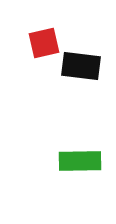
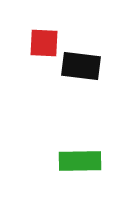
red square: rotated 16 degrees clockwise
